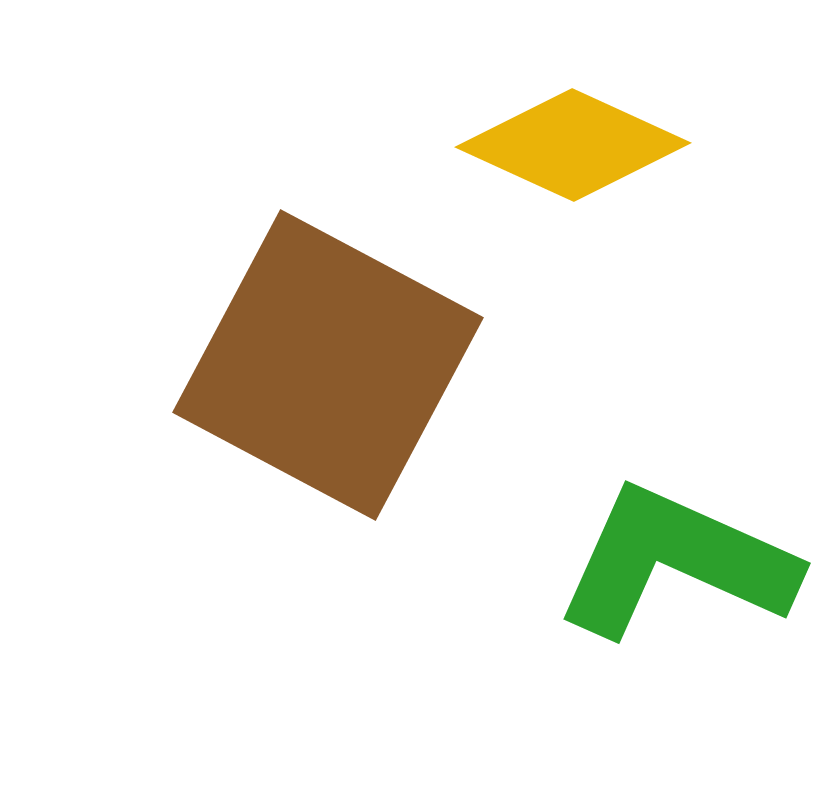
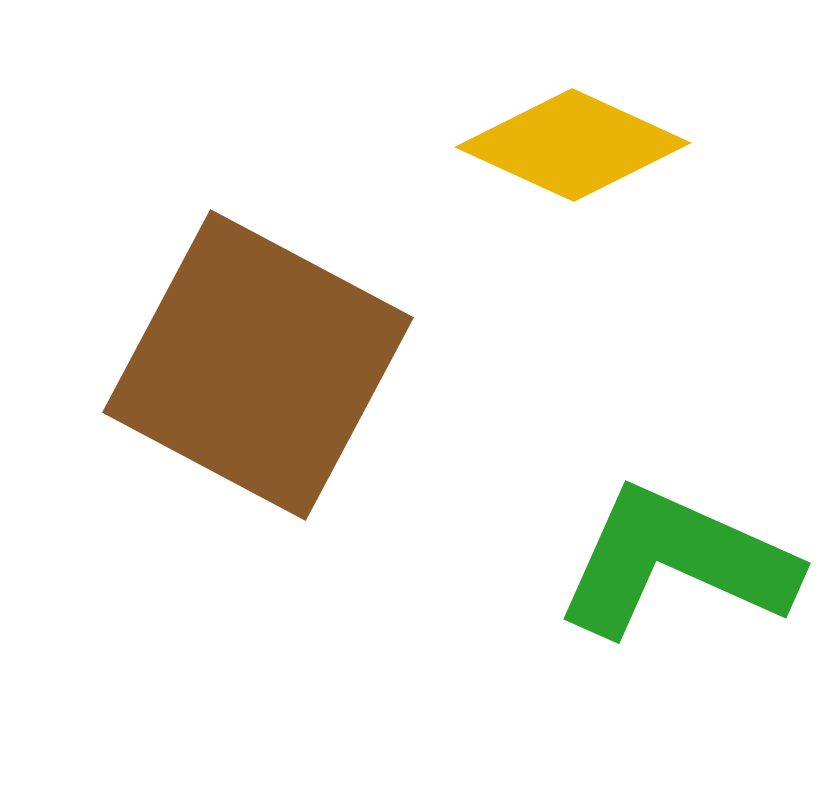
brown square: moved 70 px left
